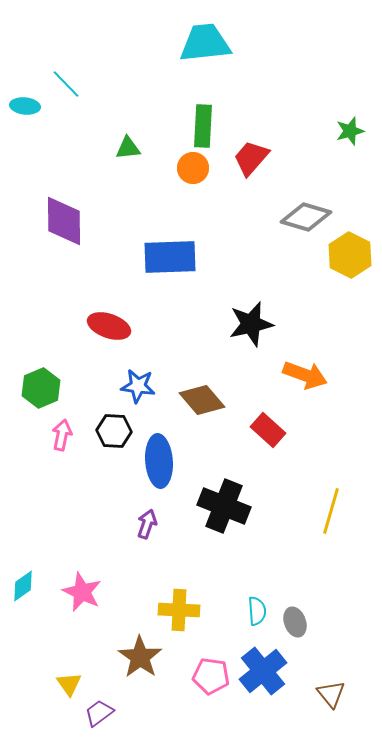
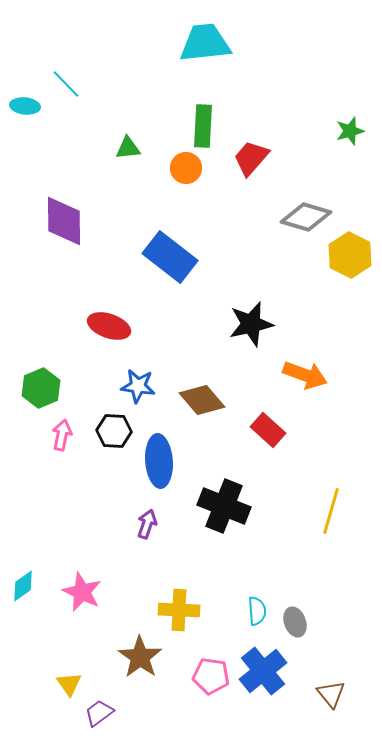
orange circle: moved 7 px left
blue rectangle: rotated 40 degrees clockwise
